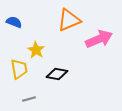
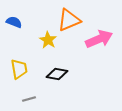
yellow star: moved 12 px right, 10 px up
